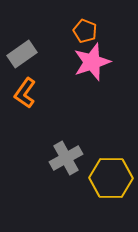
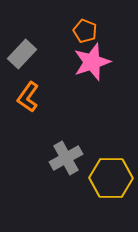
gray rectangle: rotated 12 degrees counterclockwise
orange L-shape: moved 3 px right, 4 px down
